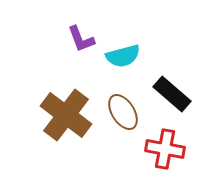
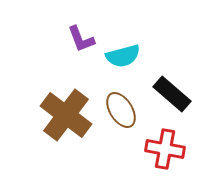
brown ellipse: moved 2 px left, 2 px up
